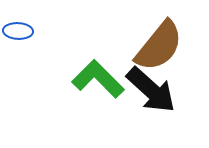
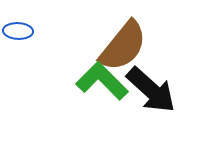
brown semicircle: moved 36 px left
green L-shape: moved 4 px right, 2 px down
